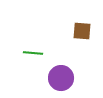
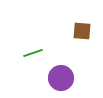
green line: rotated 24 degrees counterclockwise
